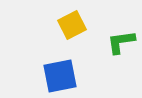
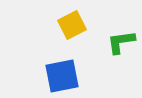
blue square: moved 2 px right
